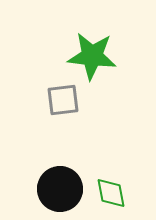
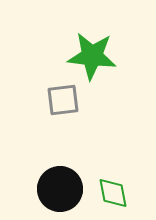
green diamond: moved 2 px right
